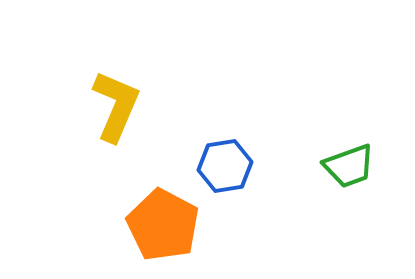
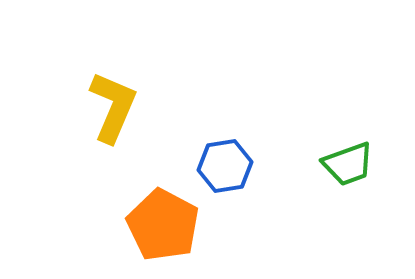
yellow L-shape: moved 3 px left, 1 px down
green trapezoid: moved 1 px left, 2 px up
